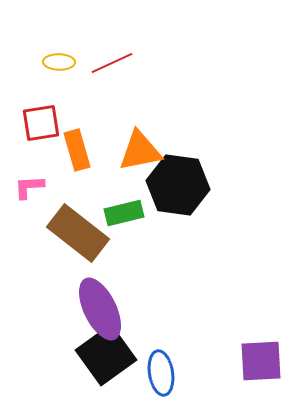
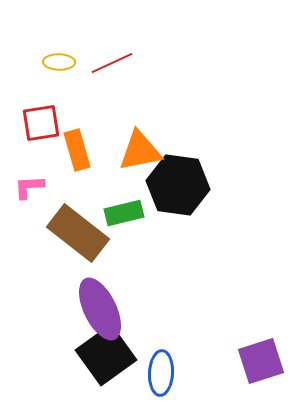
purple square: rotated 15 degrees counterclockwise
blue ellipse: rotated 12 degrees clockwise
